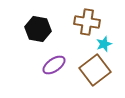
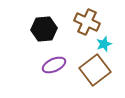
brown cross: rotated 15 degrees clockwise
black hexagon: moved 6 px right; rotated 15 degrees counterclockwise
purple ellipse: rotated 10 degrees clockwise
